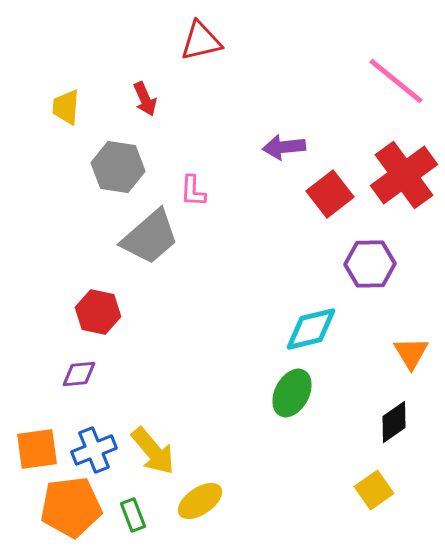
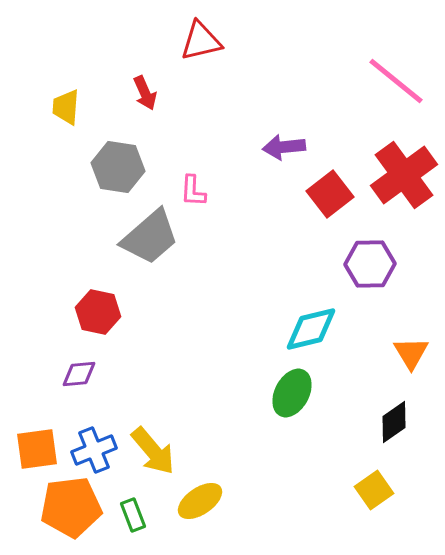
red arrow: moved 6 px up
